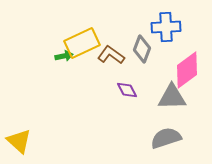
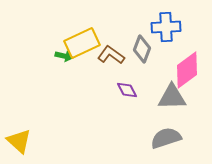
green arrow: rotated 24 degrees clockwise
